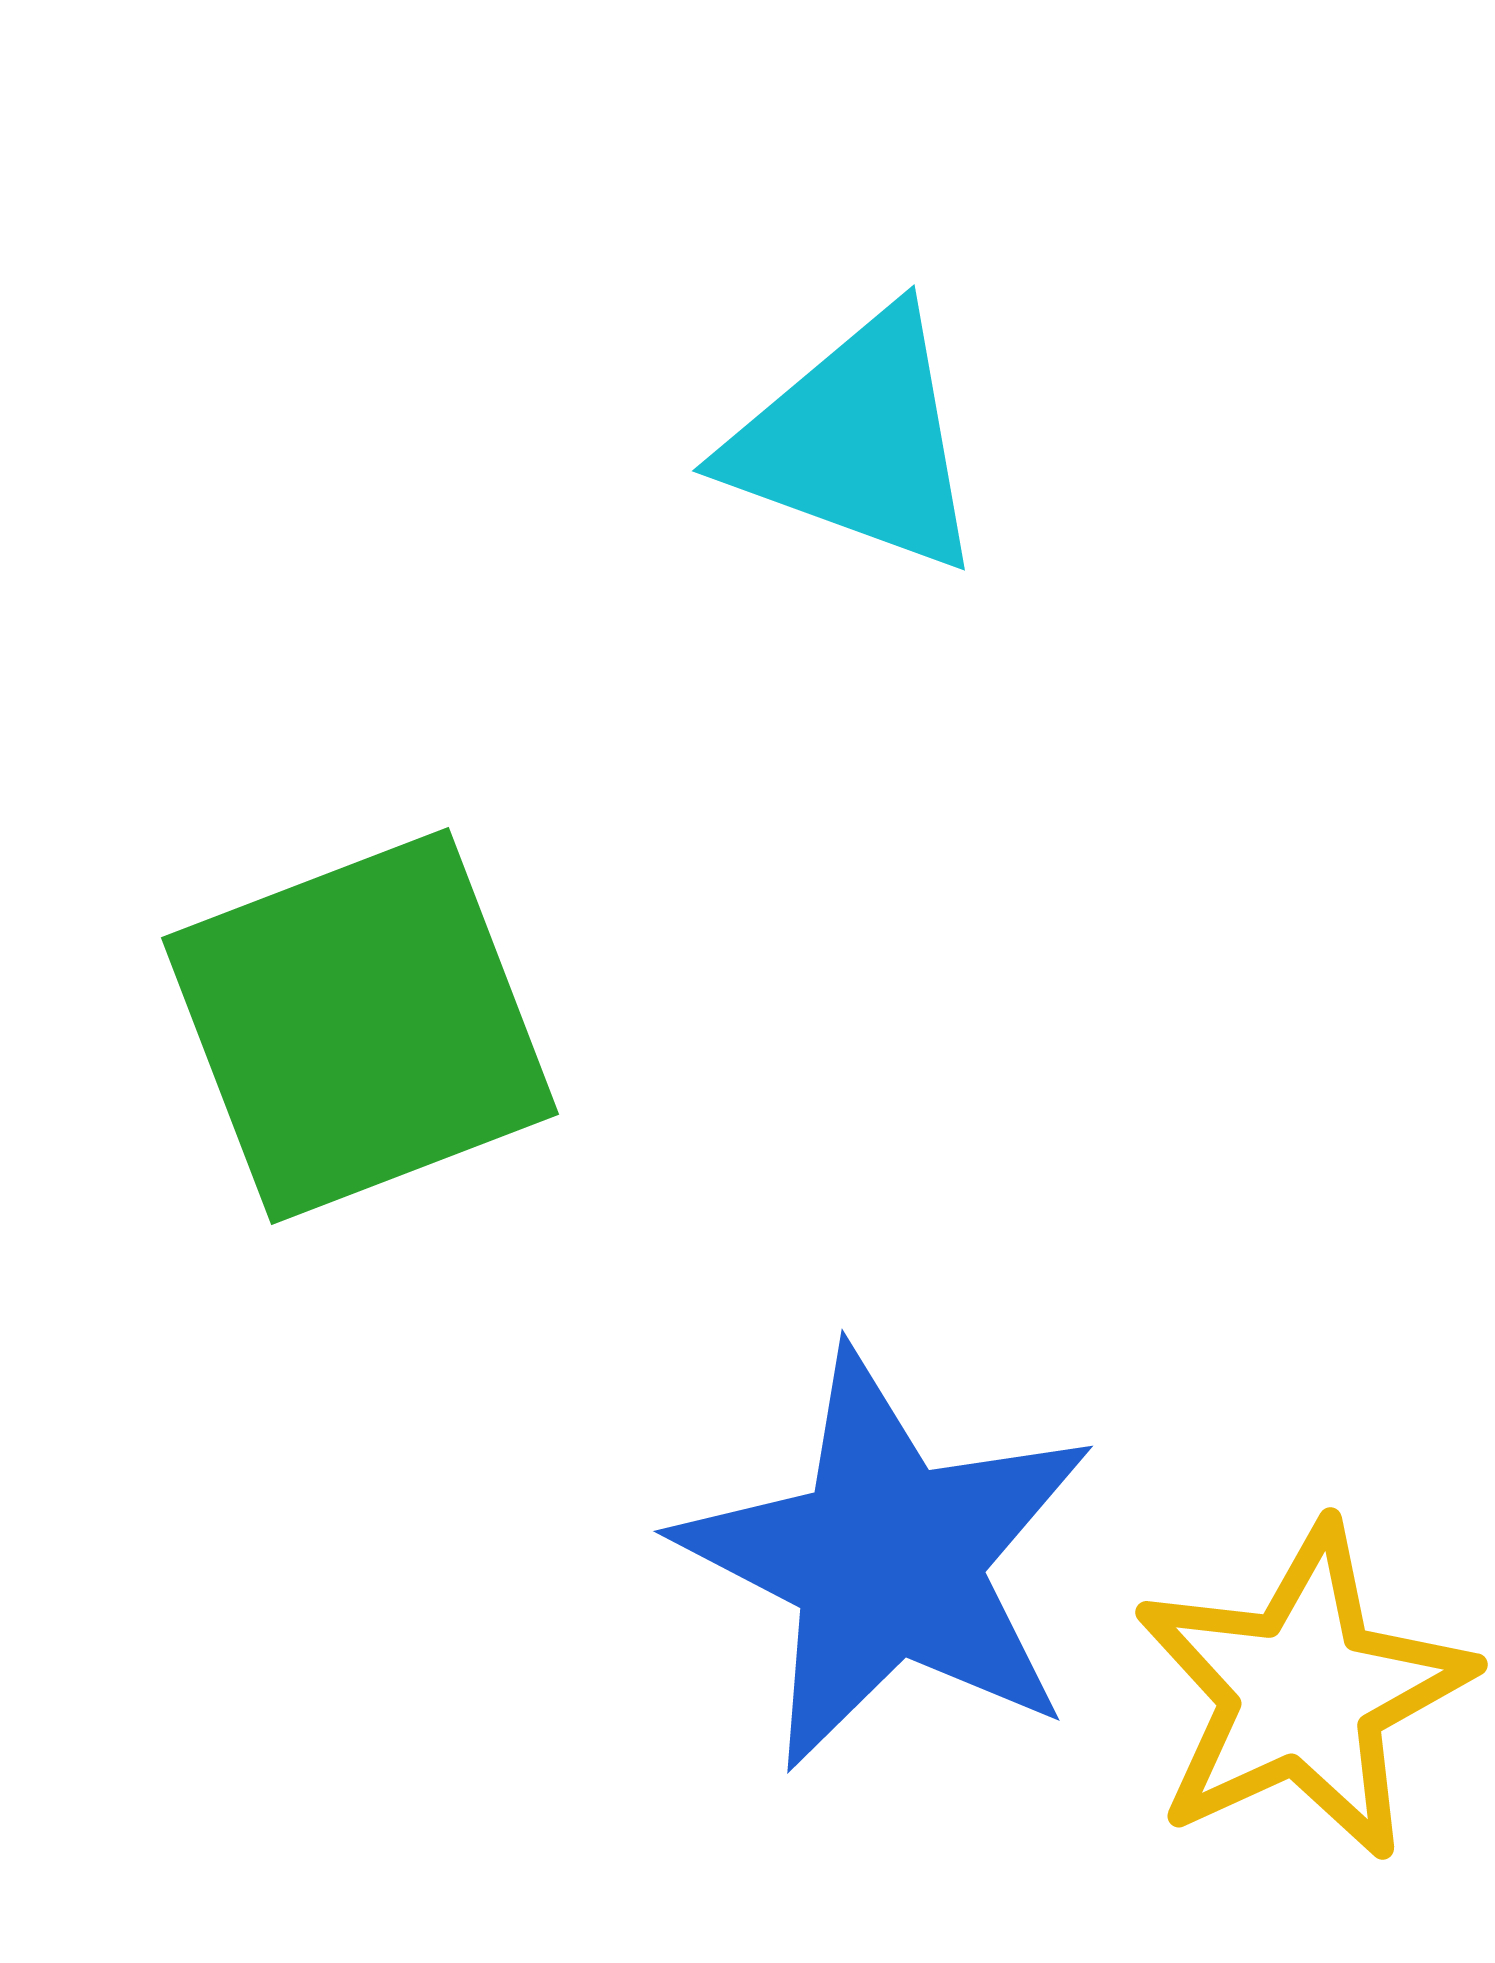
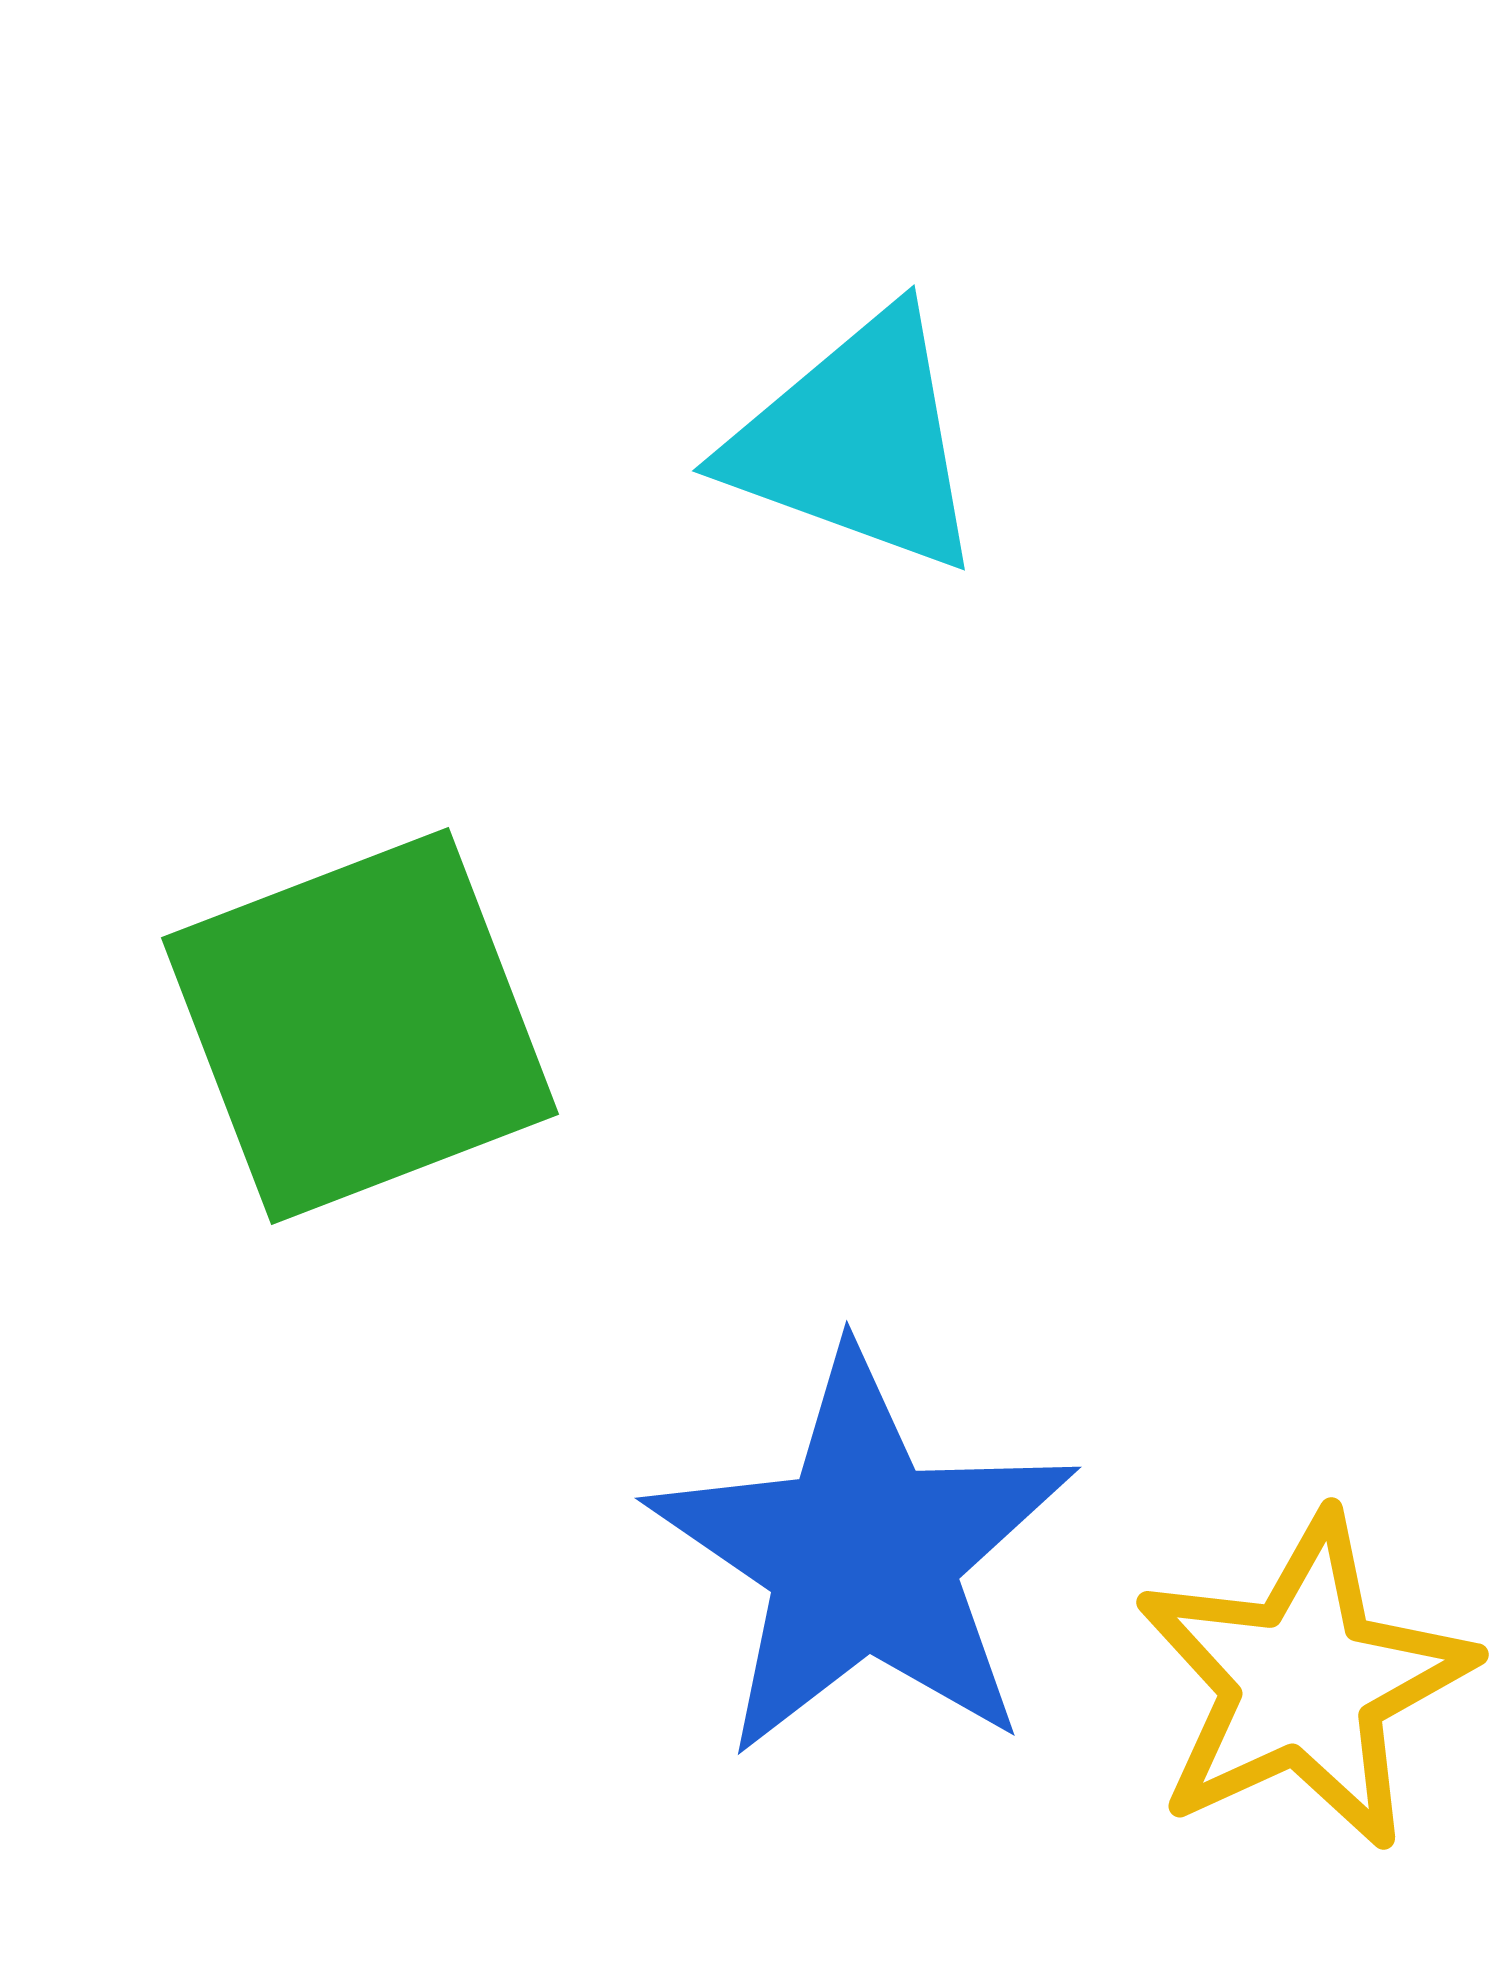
blue star: moved 24 px left, 5 px up; rotated 7 degrees clockwise
yellow star: moved 1 px right, 10 px up
